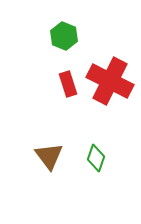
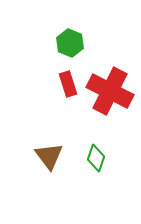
green hexagon: moved 6 px right, 7 px down
red cross: moved 10 px down
